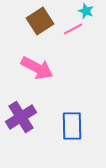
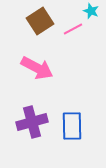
cyan star: moved 5 px right
purple cross: moved 11 px right, 5 px down; rotated 16 degrees clockwise
